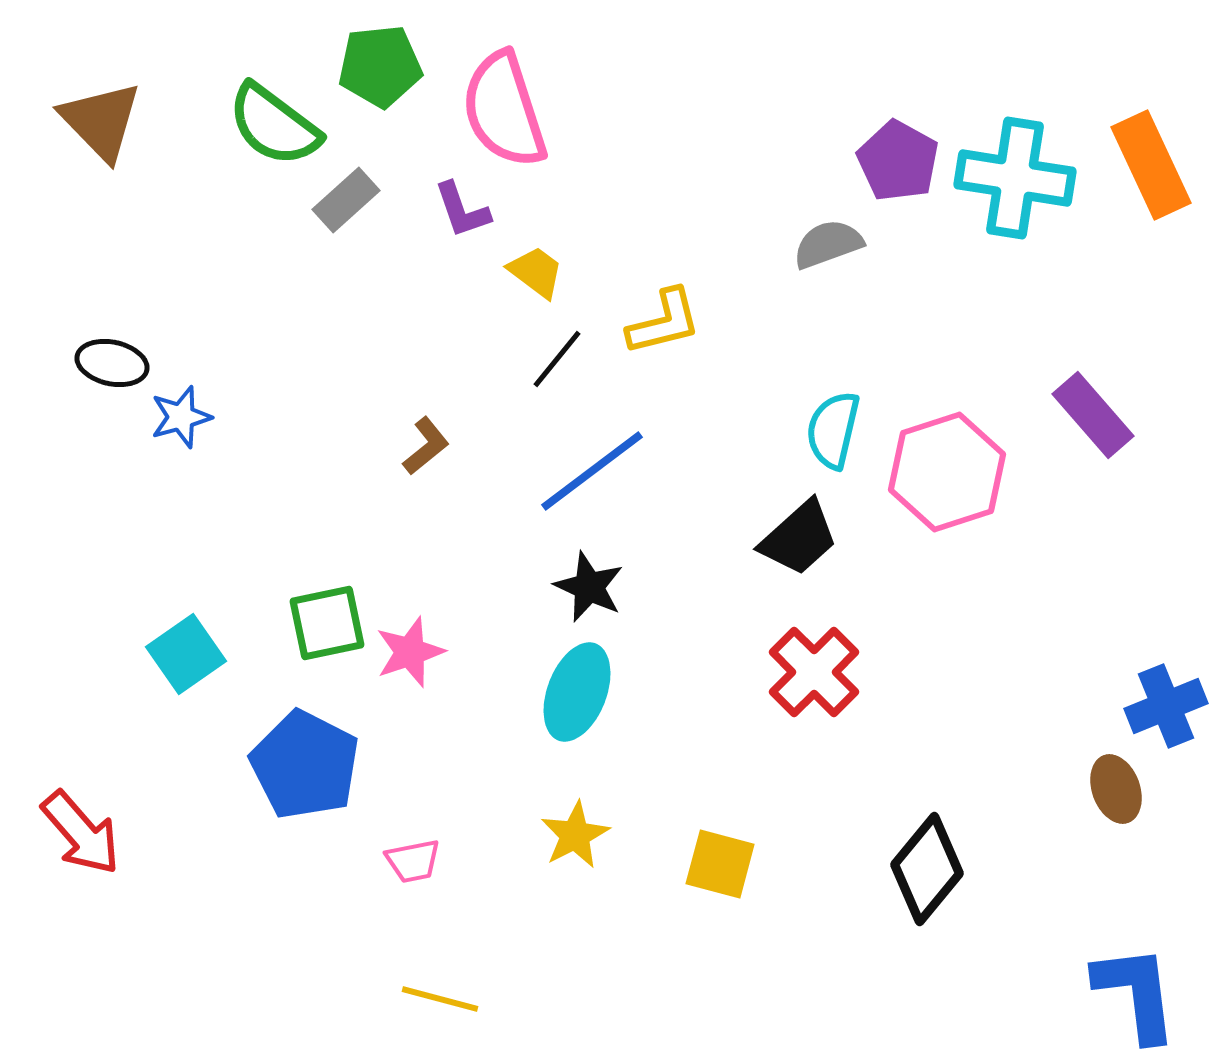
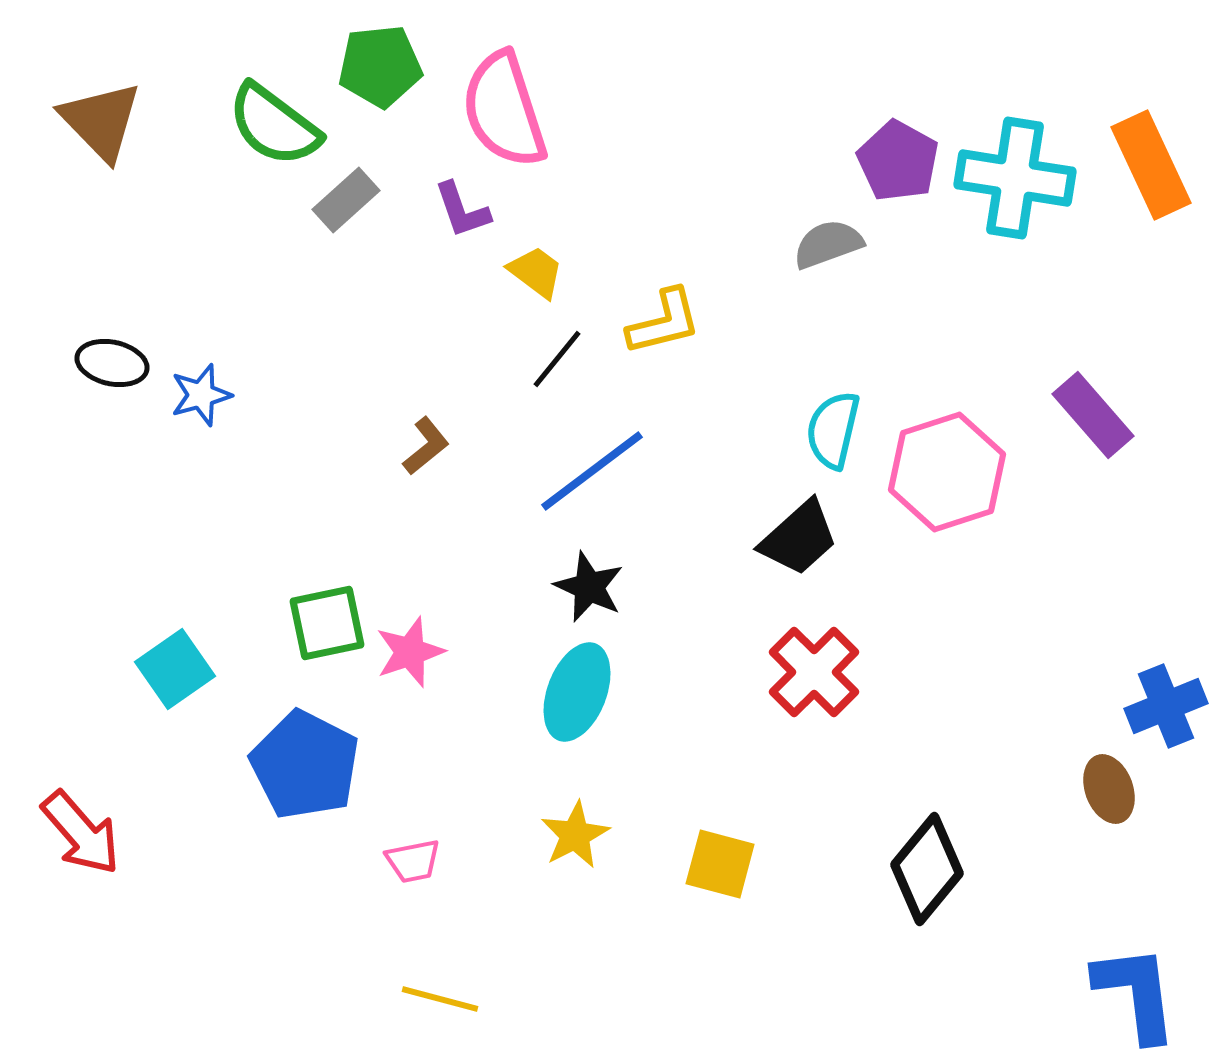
blue star: moved 20 px right, 22 px up
cyan square: moved 11 px left, 15 px down
brown ellipse: moved 7 px left
